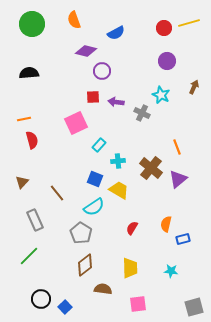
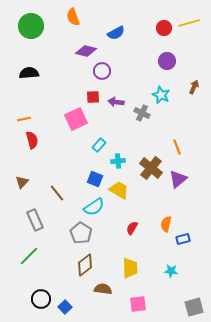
orange semicircle at (74, 20): moved 1 px left, 3 px up
green circle at (32, 24): moved 1 px left, 2 px down
pink square at (76, 123): moved 4 px up
